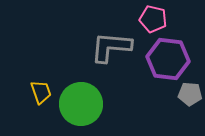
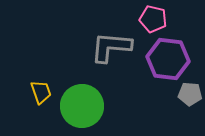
green circle: moved 1 px right, 2 px down
